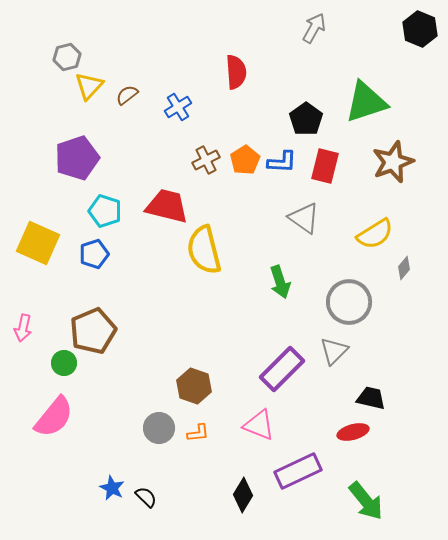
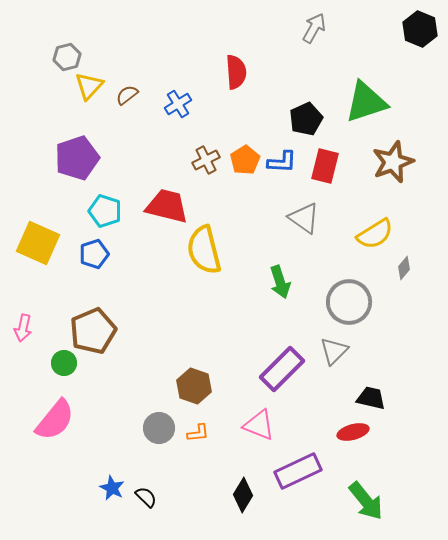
blue cross at (178, 107): moved 3 px up
black pentagon at (306, 119): rotated 12 degrees clockwise
pink semicircle at (54, 417): moved 1 px right, 3 px down
